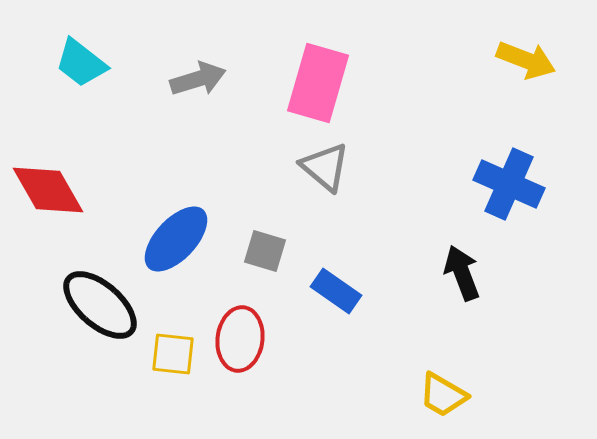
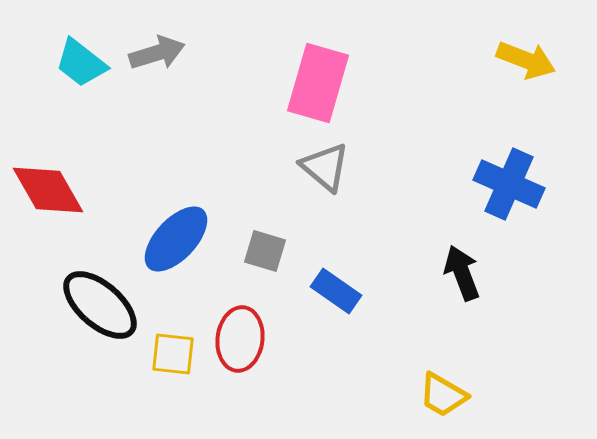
gray arrow: moved 41 px left, 26 px up
